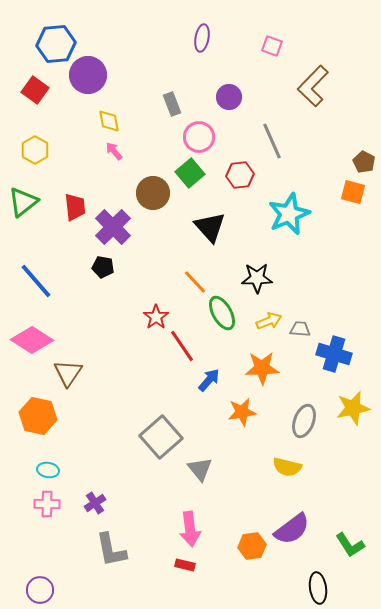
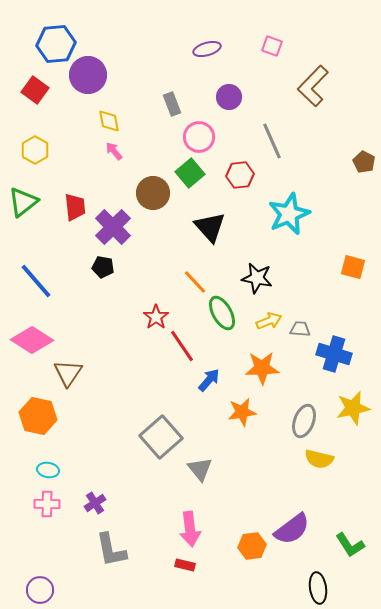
purple ellipse at (202, 38): moved 5 px right, 11 px down; rotated 64 degrees clockwise
orange square at (353, 192): moved 75 px down
black star at (257, 278): rotated 12 degrees clockwise
yellow semicircle at (287, 467): moved 32 px right, 8 px up
